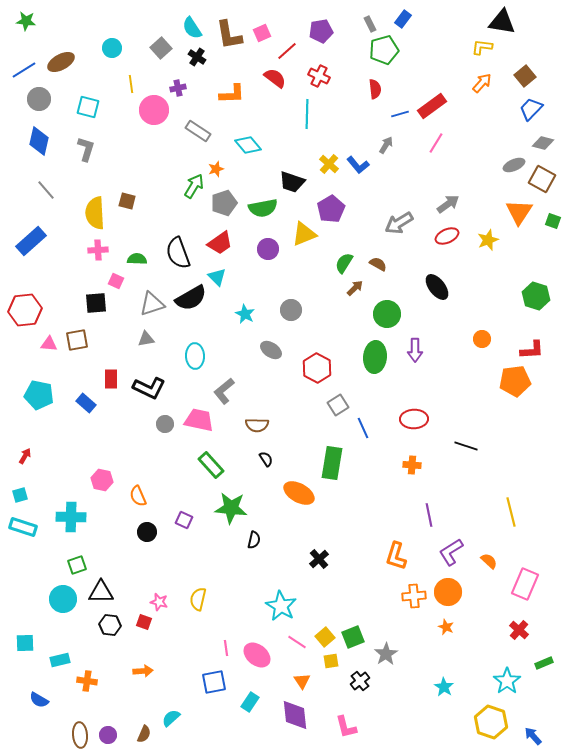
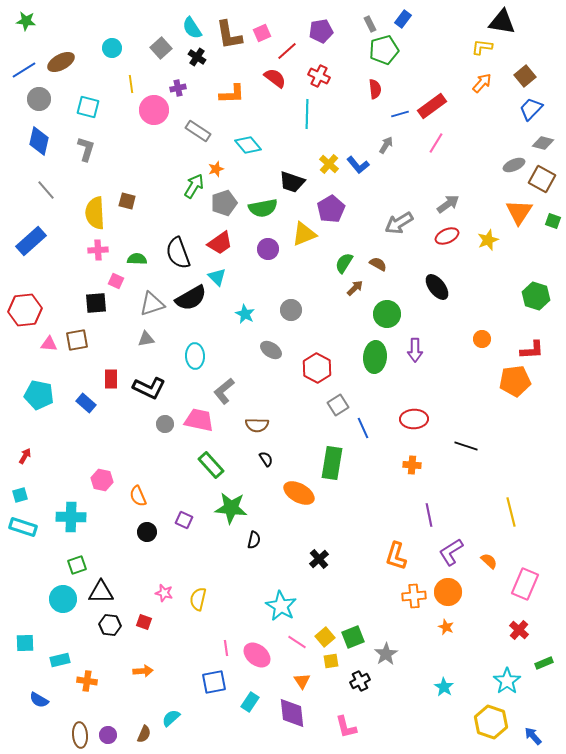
pink star at (159, 602): moved 5 px right, 9 px up
black cross at (360, 681): rotated 12 degrees clockwise
purple diamond at (295, 715): moved 3 px left, 2 px up
